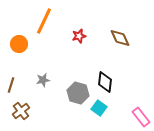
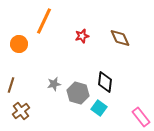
red star: moved 3 px right
gray star: moved 11 px right, 4 px down
